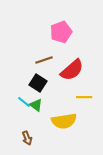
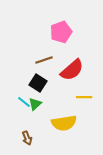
green triangle: moved 1 px left, 1 px up; rotated 40 degrees clockwise
yellow semicircle: moved 2 px down
